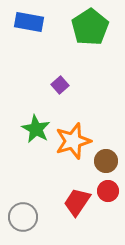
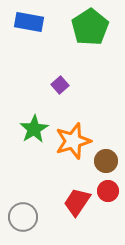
green star: moved 2 px left; rotated 12 degrees clockwise
